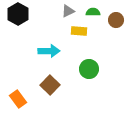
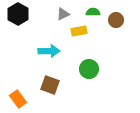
gray triangle: moved 5 px left, 3 px down
yellow rectangle: rotated 14 degrees counterclockwise
brown square: rotated 24 degrees counterclockwise
